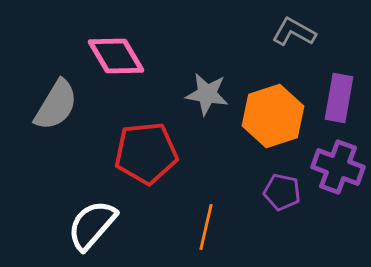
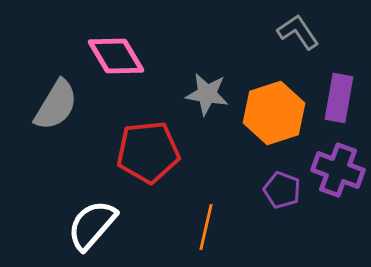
gray L-shape: moved 4 px right; rotated 27 degrees clockwise
orange hexagon: moved 1 px right, 3 px up
red pentagon: moved 2 px right, 1 px up
purple cross: moved 3 px down
purple pentagon: moved 2 px up; rotated 9 degrees clockwise
